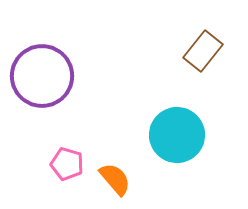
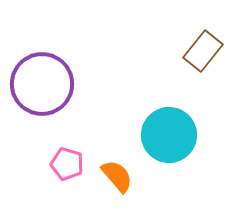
purple circle: moved 8 px down
cyan circle: moved 8 px left
orange semicircle: moved 2 px right, 3 px up
